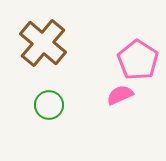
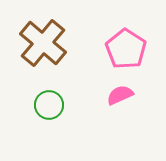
pink pentagon: moved 12 px left, 11 px up
